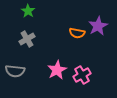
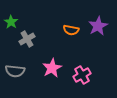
green star: moved 17 px left, 11 px down
orange semicircle: moved 6 px left, 3 px up
pink star: moved 5 px left, 2 px up
